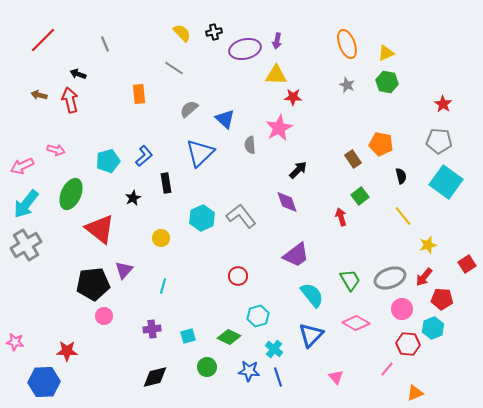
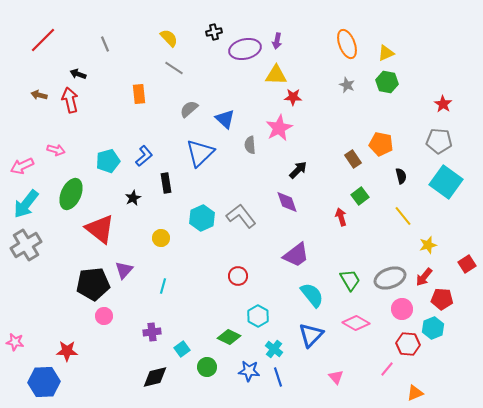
yellow semicircle at (182, 33): moved 13 px left, 5 px down
cyan hexagon at (258, 316): rotated 15 degrees counterclockwise
purple cross at (152, 329): moved 3 px down
cyan square at (188, 336): moved 6 px left, 13 px down; rotated 21 degrees counterclockwise
